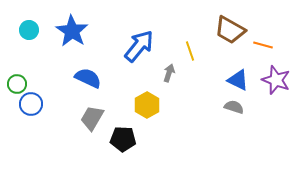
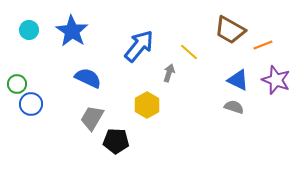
orange line: rotated 36 degrees counterclockwise
yellow line: moved 1 px left, 1 px down; rotated 30 degrees counterclockwise
black pentagon: moved 7 px left, 2 px down
